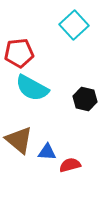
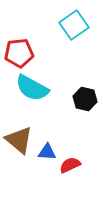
cyan square: rotated 8 degrees clockwise
red semicircle: rotated 10 degrees counterclockwise
